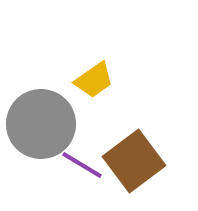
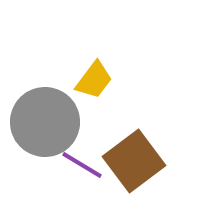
yellow trapezoid: rotated 18 degrees counterclockwise
gray circle: moved 4 px right, 2 px up
